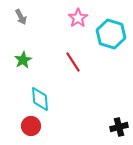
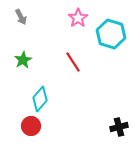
cyan diamond: rotated 45 degrees clockwise
